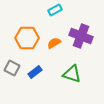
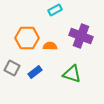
orange semicircle: moved 4 px left, 3 px down; rotated 32 degrees clockwise
